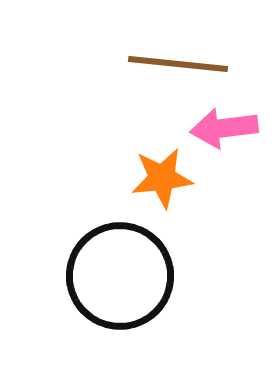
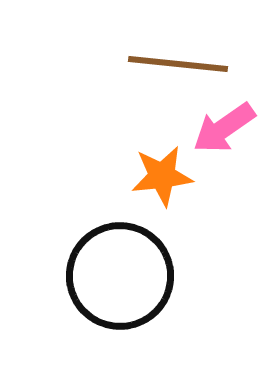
pink arrow: rotated 28 degrees counterclockwise
orange star: moved 2 px up
